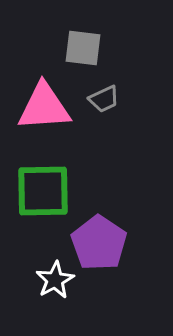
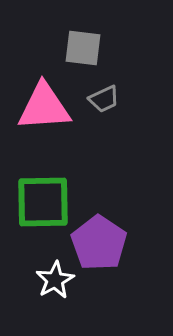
green square: moved 11 px down
